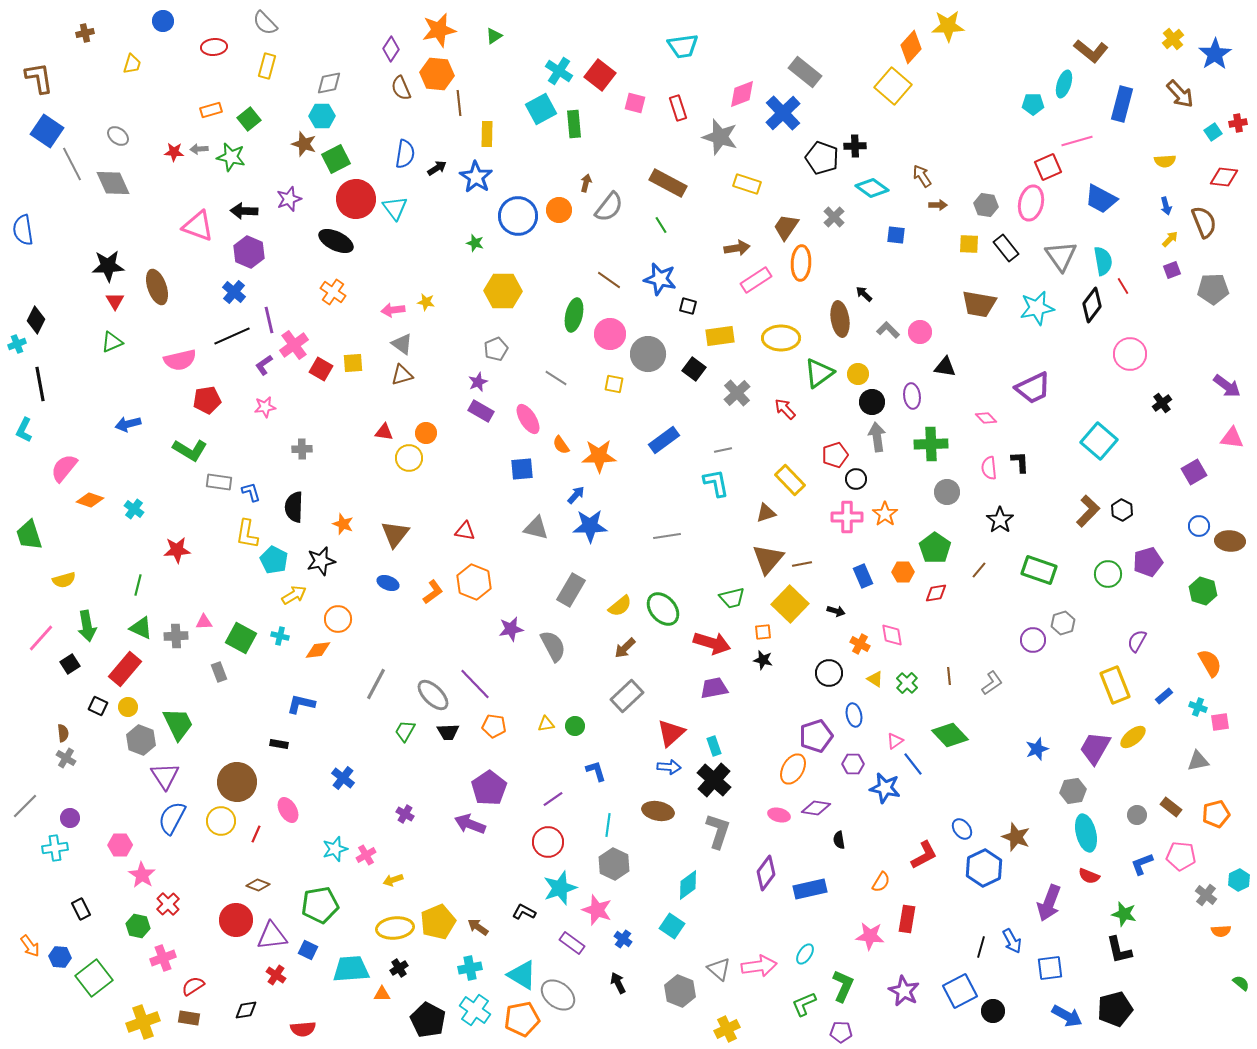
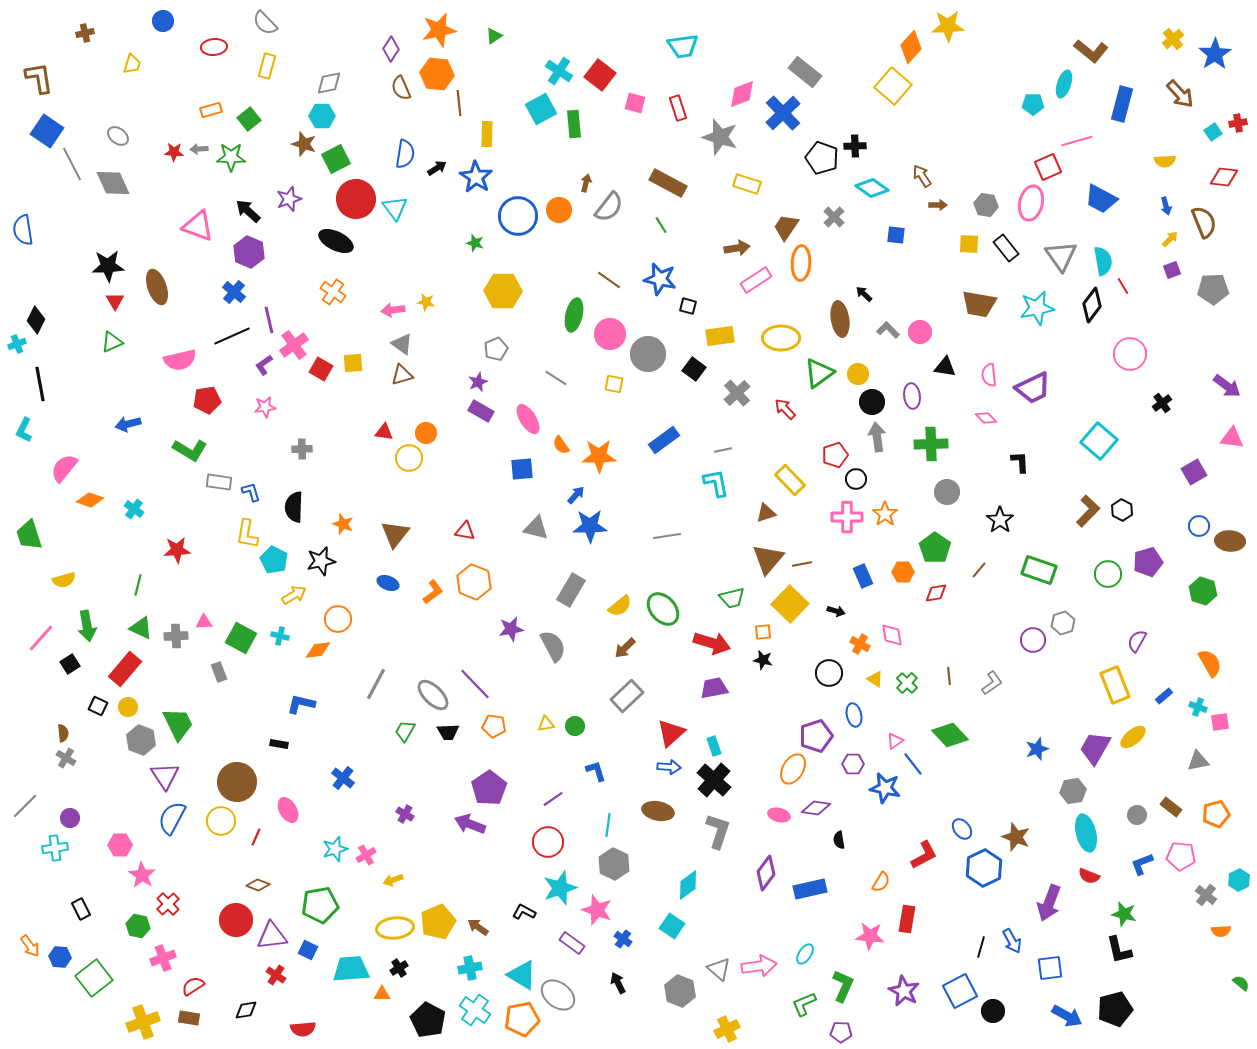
green star at (231, 157): rotated 12 degrees counterclockwise
black arrow at (244, 211): moved 4 px right; rotated 40 degrees clockwise
pink semicircle at (989, 468): moved 93 px up
red line at (256, 834): moved 3 px down
